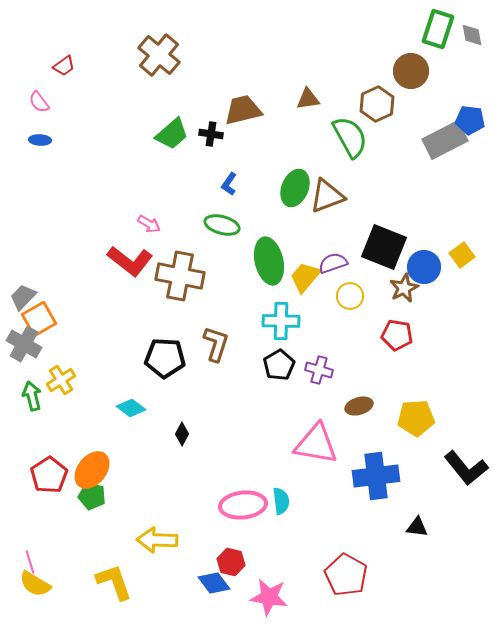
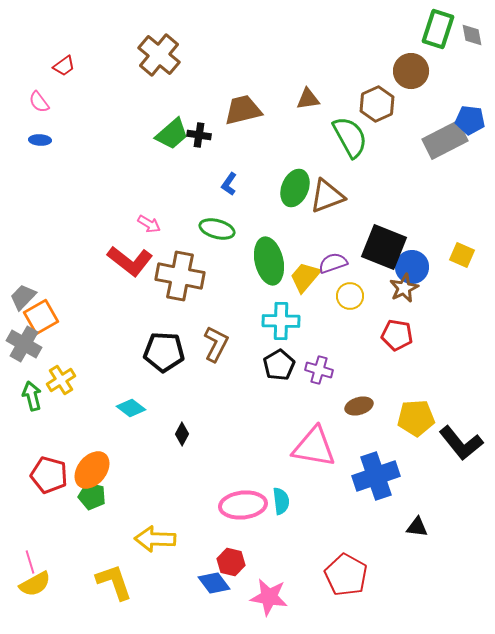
black cross at (211, 134): moved 12 px left, 1 px down
green ellipse at (222, 225): moved 5 px left, 4 px down
yellow square at (462, 255): rotated 30 degrees counterclockwise
blue circle at (424, 267): moved 12 px left
orange square at (39, 319): moved 2 px right, 2 px up
brown L-shape at (216, 344): rotated 9 degrees clockwise
black pentagon at (165, 358): moved 1 px left, 6 px up
pink triangle at (316, 444): moved 2 px left, 3 px down
black L-shape at (466, 468): moved 5 px left, 25 px up
red pentagon at (49, 475): rotated 24 degrees counterclockwise
blue cross at (376, 476): rotated 12 degrees counterclockwise
yellow arrow at (157, 540): moved 2 px left, 1 px up
yellow semicircle at (35, 584): rotated 60 degrees counterclockwise
